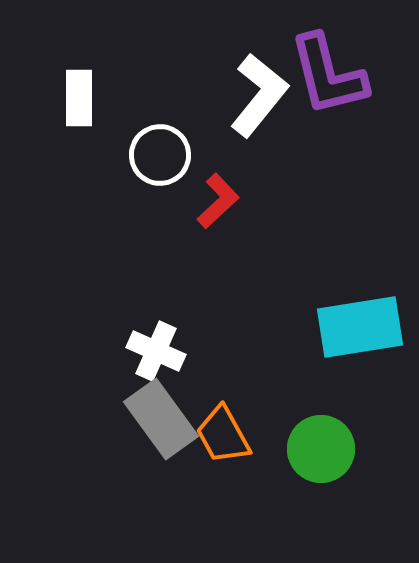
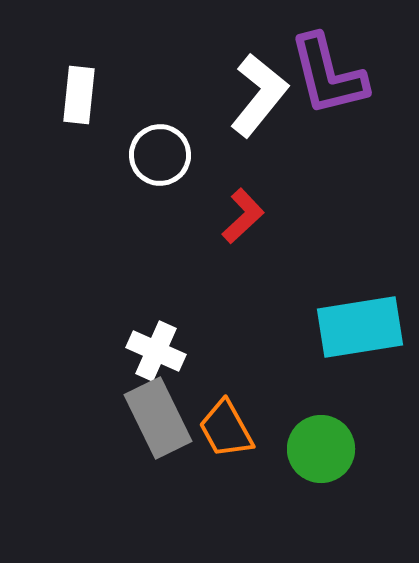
white rectangle: moved 3 px up; rotated 6 degrees clockwise
red L-shape: moved 25 px right, 15 px down
gray rectangle: moved 3 px left, 1 px up; rotated 10 degrees clockwise
orange trapezoid: moved 3 px right, 6 px up
